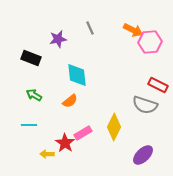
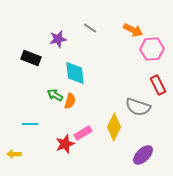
gray line: rotated 32 degrees counterclockwise
pink hexagon: moved 2 px right, 7 px down
cyan diamond: moved 2 px left, 2 px up
red rectangle: rotated 36 degrees clockwise
green arrow: moved 21 px right
orange semicircle: rotated 35 degrees counterclockwise
gray semicircle: moved 7 px left, 2 px down
cyan line: moved 1 px right, 1 px up
red star: moved 1 px down; rotated 18 degrees clockwise
yellow arrow: moved 33 px left
